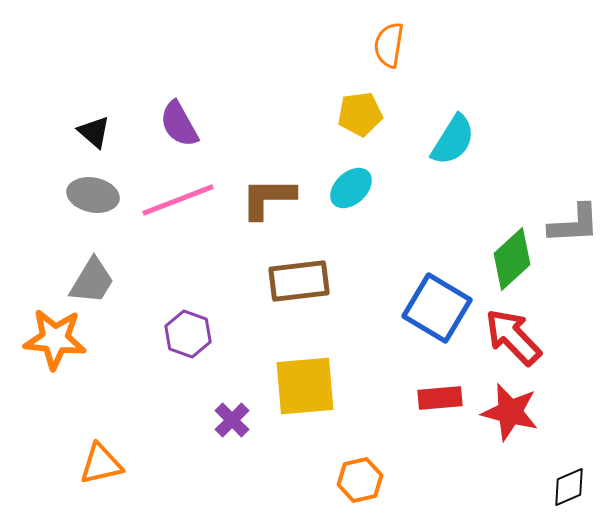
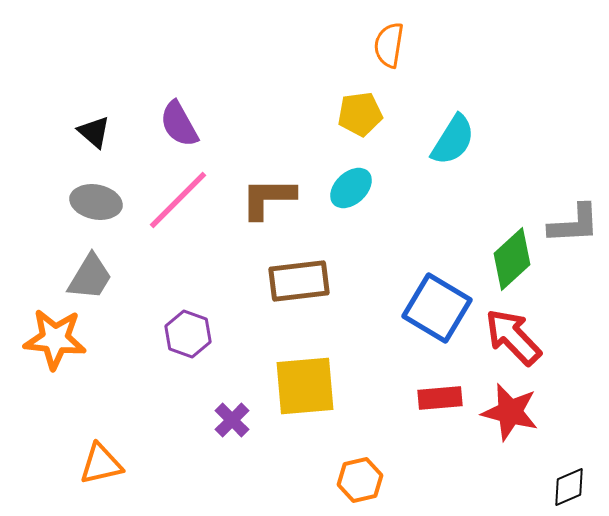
gray ellipse: moved 3 px right, 7 px down
pink line: rotated 24 degrees counterclockwise
gray trapezoid: moved 2 px left, 4 px up
